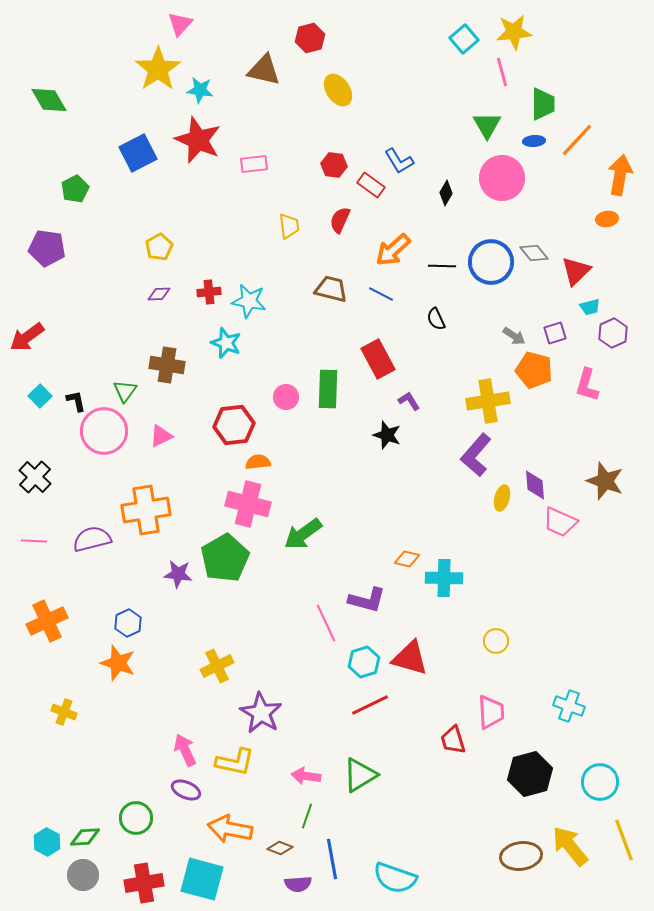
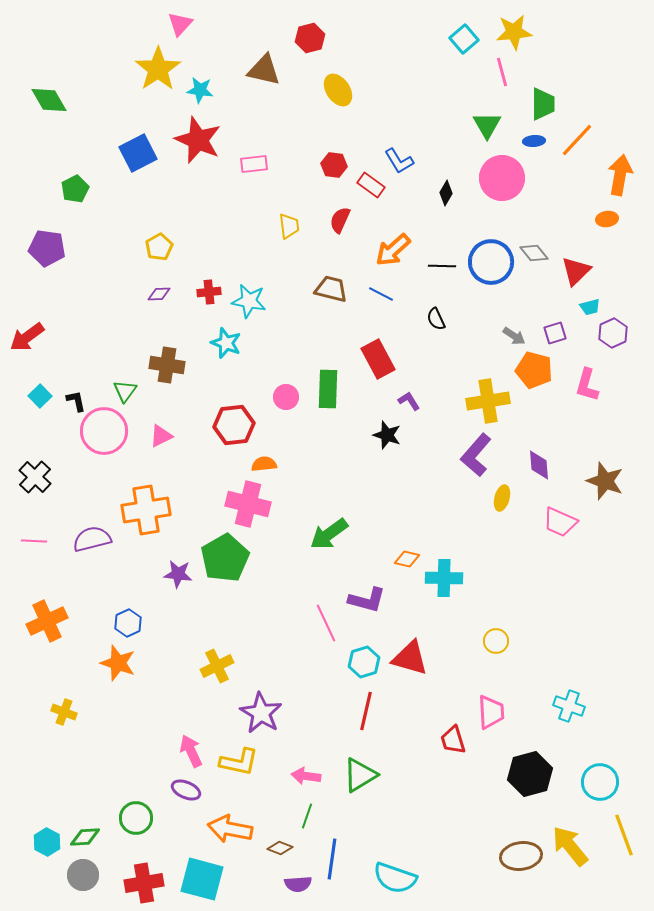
orange semicircle at (258, 462): moved 6 px right, 2 px down
purple diamond at (535, 485): moved 4 px right, 20 px up
green arrow at (303, 534): moved 26 px right
red line at (370, 705): moved 4 px left, 6 px down; rotated 51 degrees counterclockwise
pink arrow at (185, 750): moved 6 px right, 1 px down
yellow L-shape at (235, 762): moved 4 px right
yellow line at (624, 840): moved 5 px up
blue line at (332, 859): rotated 18 degrees clockwise
